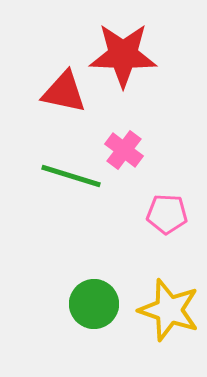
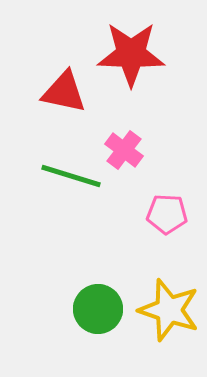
red star: moved 8 px right, 1 px up
green circle: moved 4 px right, 5 px down
